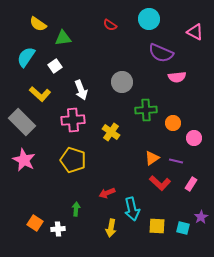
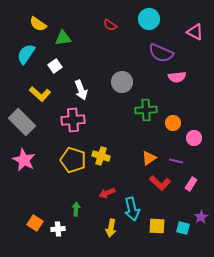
cyan semicircle: moved 3 px up
yellow cross: moved 10 px left, 24 px down; rotated 18 degrees counterclockwise
orange triangle: moved 3 px left
